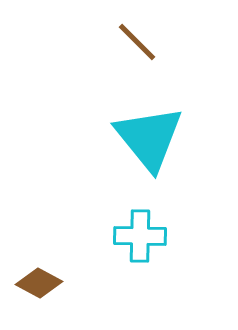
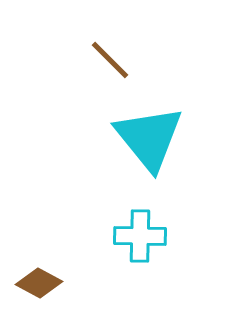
brown line: moved 27 px left, 18 px down
